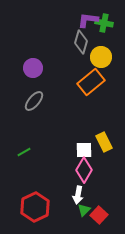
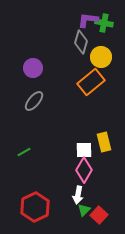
yellow rectangle: rotated 12 degrees clockwise
